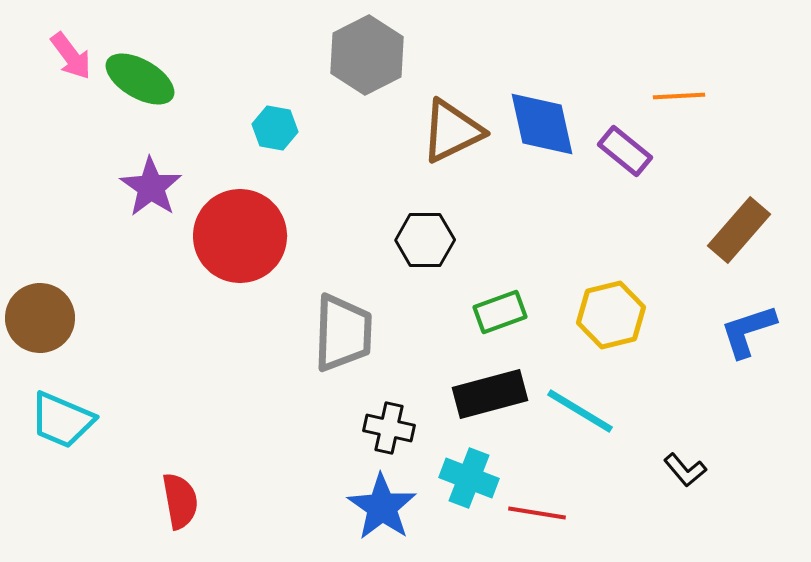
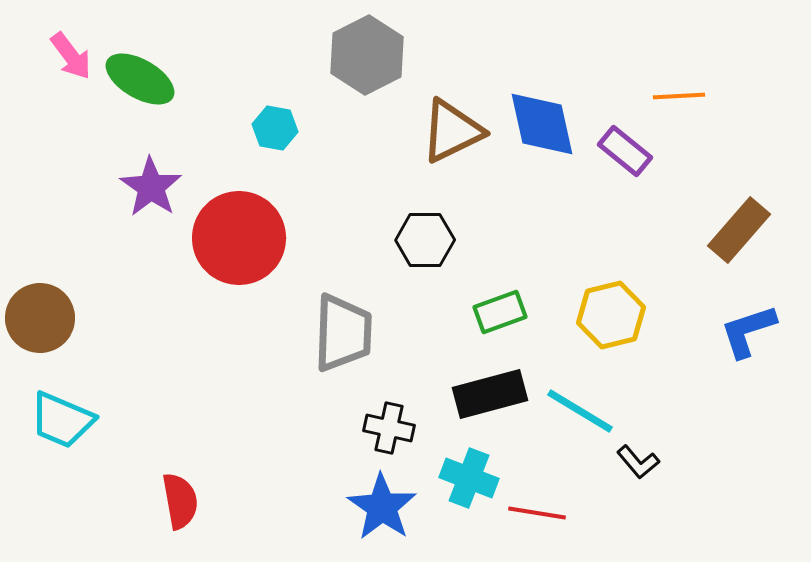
red circle: moved 1 px left, 2 px down
black L-shape: moved 47 px left, 8 px up
